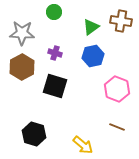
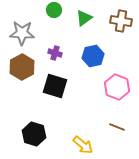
green circle: moved 2 px up
green triangle: moved 7 px left, 9 px up
pink hexagon: moved 2 px up
